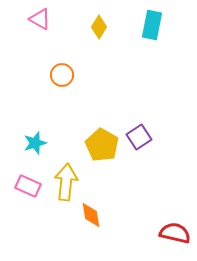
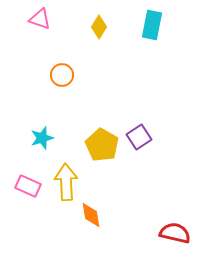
pink triangle: rotated 10 degrees counterclockwise
cyan star: moved 7 px right, 5 px up
yellow arrow: rotated 9 degrees counterclockwise
